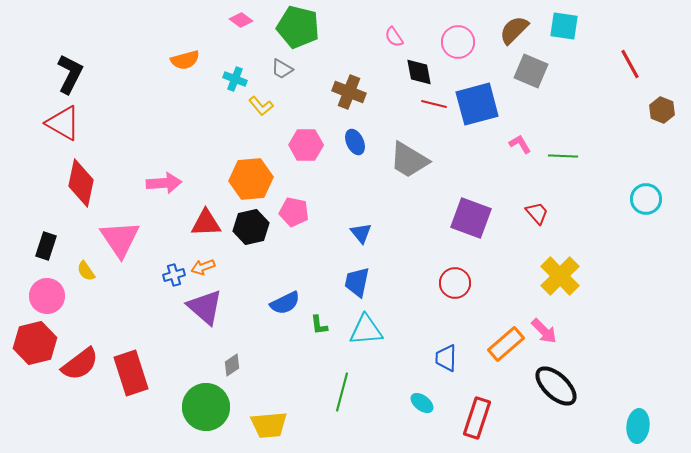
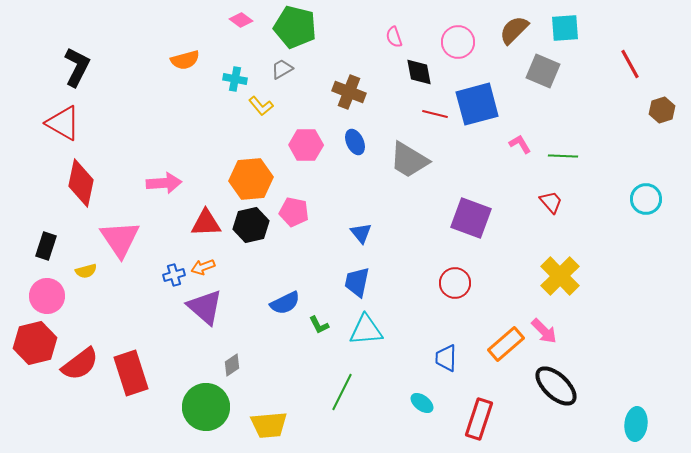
cyan square at (564, 26): moved 1 px right, 2 px down; rotated 12 degrees counterclockwise
green pentagon at (298, 27): moved 3 px left
pink semicircle at (394, 37): rotated 15 degrees clockwise
gray trapezoid at (282, 69): rotated 120 degrees clockwise
gray square at (531, 71): moved 12 px right
black L-shape at (70, 74): moved 7 px right, 7 px up
cyan cross at (235, 79): rotated 10 degrees counterclockwise
red line at (434, 104): moved 1 px right, 10 px down
brown hexagon at (662, 110): rotated 20 degrees clockwise
red trapezoid at (537, 213): moved 14 px right, 11 px up
black hexagon at (251, 227): moved 2 px up
yellow semicircle at (86, 271): rotated 70 degrees counterclockwise
green L-shape at (319, 325): rotated 20 degrees counterclockwise
green line at (342, 392): rotated 12 degrees clockwise
red rectangle at (477, 418): moved 2 px right, 1 px down
cyan ellipse at (638, 426): moved 2 px left, 2 px up
